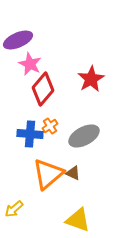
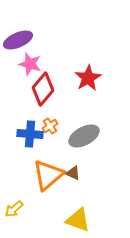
pink star: rotated 10 degrees counterclockwise
red star: moved 3 px left, 1 px up
orange triangle: moved 1 px down
